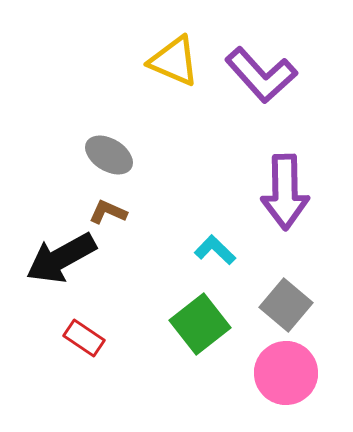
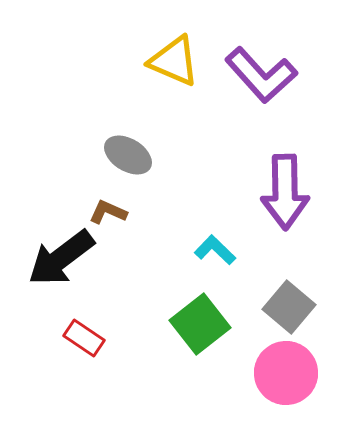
gray ellipse: moved 19 px right
black arrow: rotated 8 degrees counterclockwise
gray square: moved 3 px right, 2 px down
